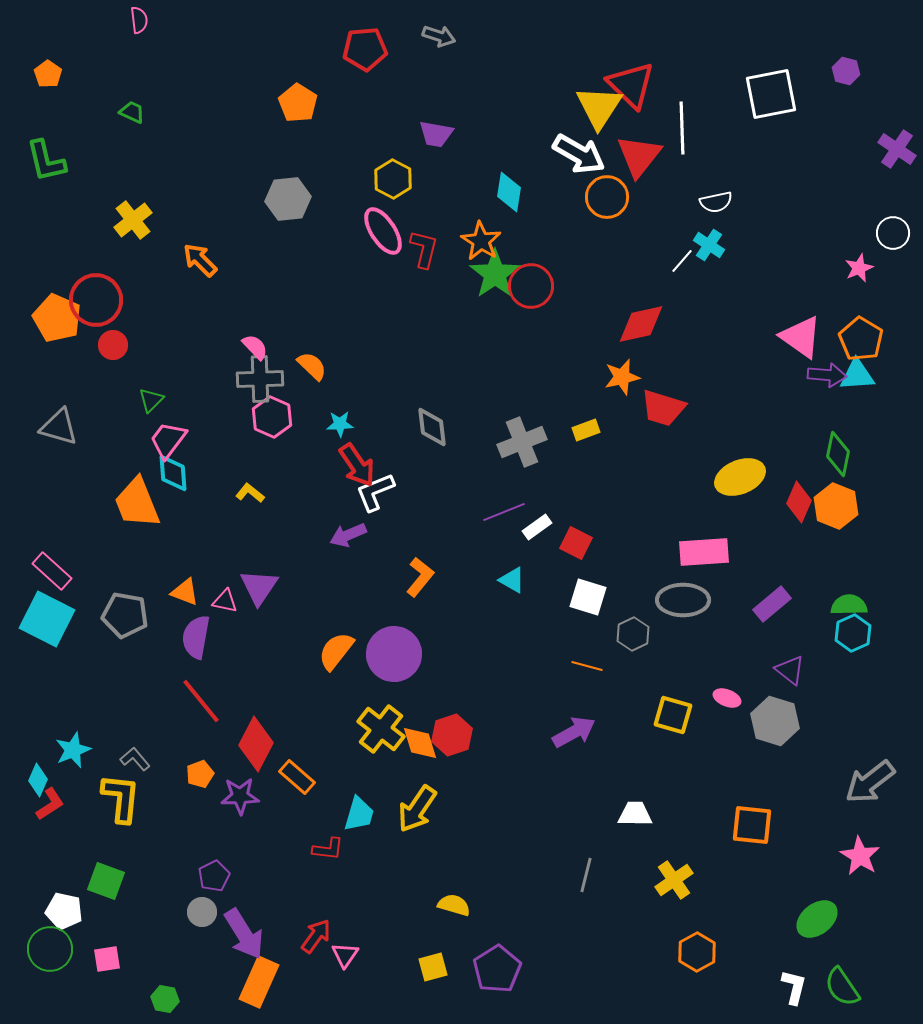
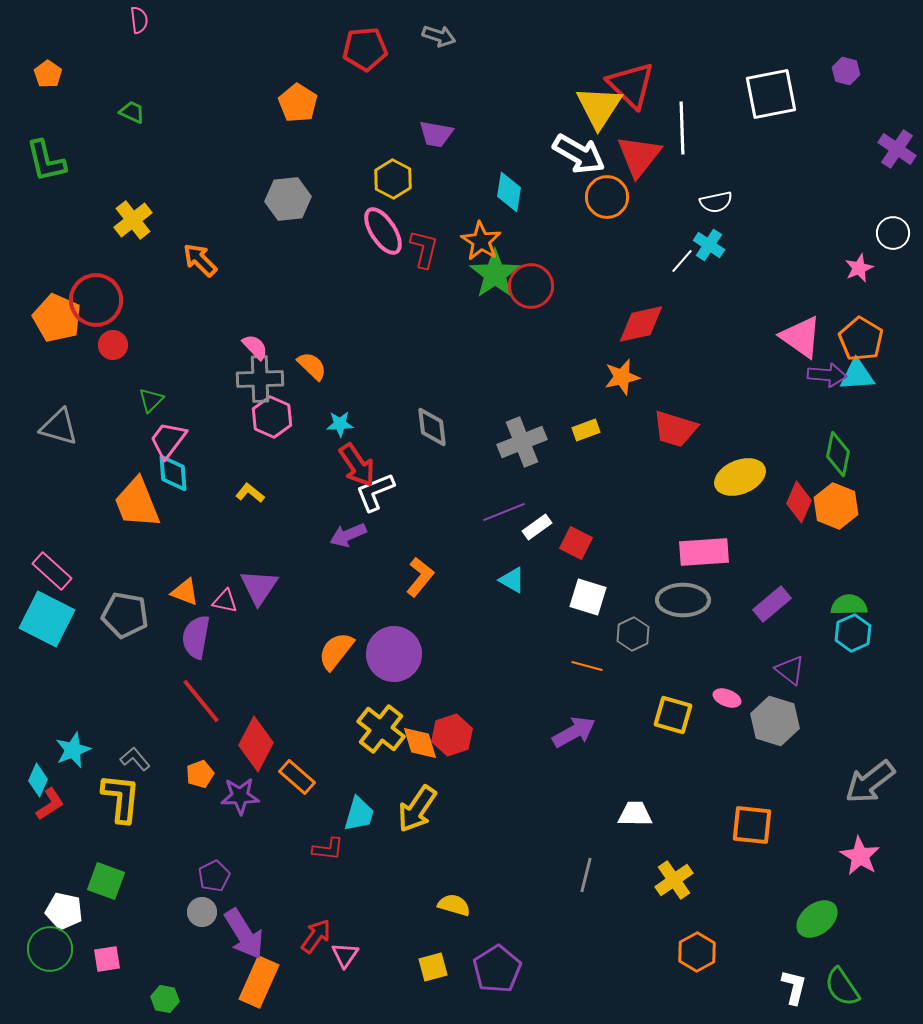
red trapezoid at (663, 408): moved 12 px right, 21 px down
